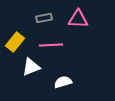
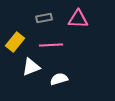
white semicircle: moved 4 px left, 3 px up
